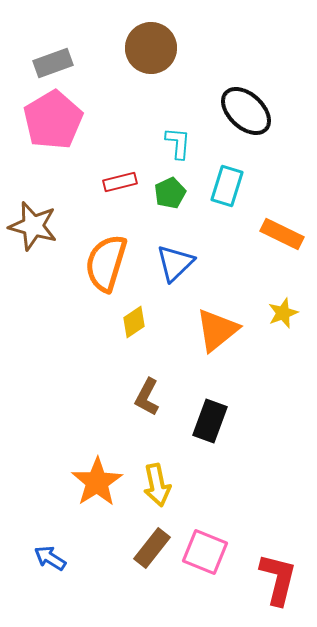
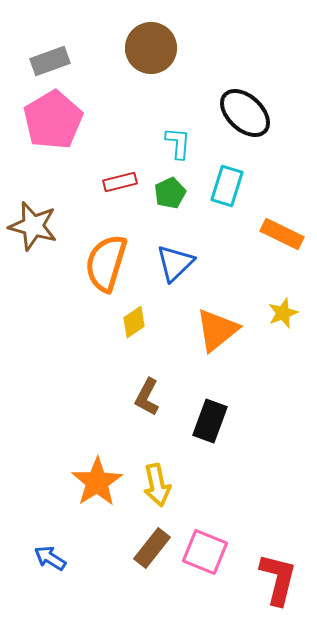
gray rectangle: moved 3 px left, 2 px up
black ellipse: moved 1 px left, 2 px down
